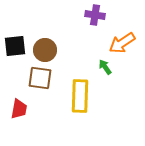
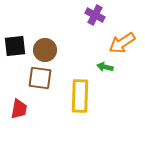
purple cross: rotated 18 degrees clockwise
green arrow: rotated 42 degrees counterclockwise
